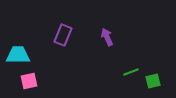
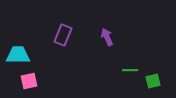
green line: moved 1 px left, 2 px up; rotated 21 degrees clockwise
